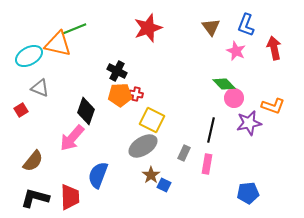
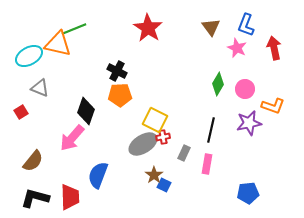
red star: rotated 20 degrees counterclockwise
pink star: moved 1 px right, 3 px up
green diamond: moved 6 px left; rotated 75 degrees clockwise
red cross: moved 27 px right, 43 px down; rotated 24 degrees counterclockwise
pink circle: moved 11 px right, 9 px up
red square: moved 2 px down
yellow square: moved 3 px right
gray ellipse: moved 2 px up
brown star: moved 3 px right
